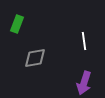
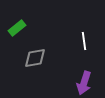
green rectangle: moved 4 px down; rotated 30 degrees clockwise
